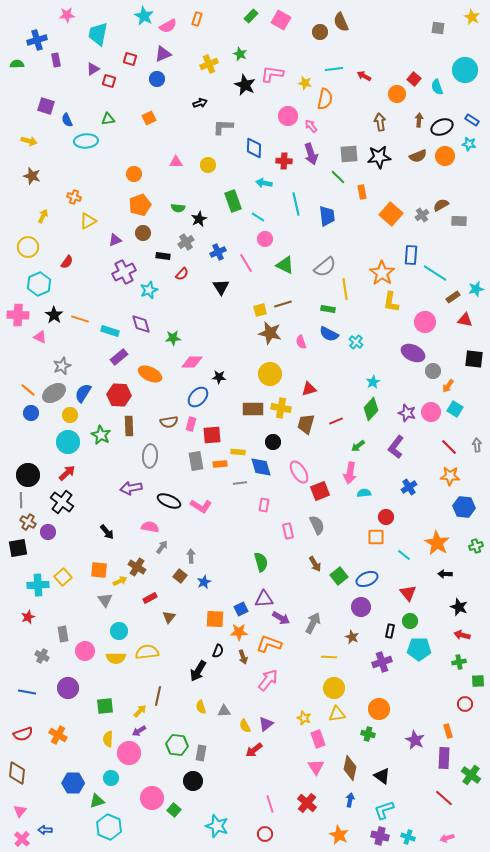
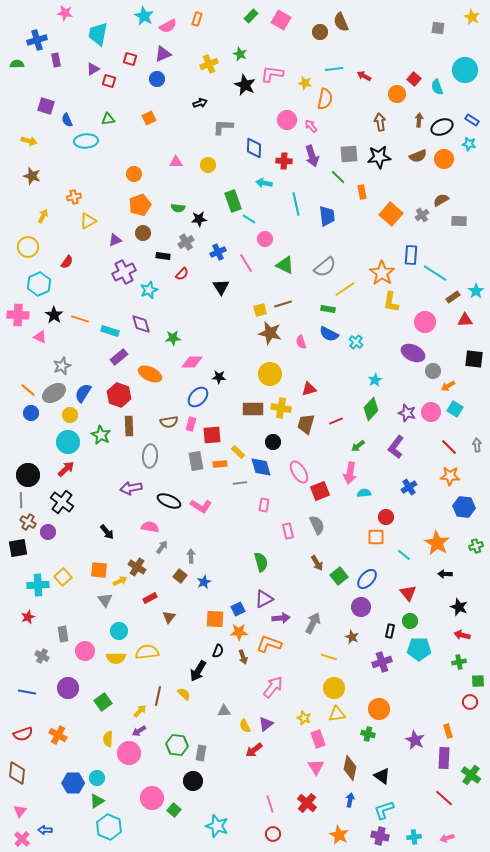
pink star at (67, 15): moved 2 px left, 2 px up; rotated 14 degrees clockwise
pink circle at (288, 116): moved 1 px left, 4 px down
purple arrow at (311, 154): moved 1 px right, 2 px down
orange circle at (445, 156): moved 1 px left, 3 px down
orange cross at (74, 197): rotated 32 degrees counterclockwise
brown semicircle at (441, 205): moved 5 px up
cyan line at (258, 217): moved 9 px left, 2 px down
black star at (199, 219): rotated 21 degrees clockwise
yellow line at (345, 289): rotated 65 degrees clockwise
cyan star at (476, 289): moved 2 px down; rotated 21 degrees counterclockwise
red triangle at (465, 320): rotated 14 degrees counterclockwise
cyan star at (373, 382): moved 2 px right, 2 px up
orange arrow at (448, 386): rotated 24 degrees clockwise
red hexagon at (119, 395): rotated 15 degrees clockwise
yellow rectangle at (238, 452): rotated 40 degrees clockwise
red arrow at (67, 473): moved 1 px left, 4 px up
brown arrow at (315, 564): moved 2 px right, 1 px up
blue ellipse at (367, 579): rotated 25 degrees counterclockwise
purple triangle at (264, 599): rotated 24 degrees counterclockwise
blue square at (241, 609): moved 3 px left
purple arrow at (281, 618): rotated 36 degrees counterclockwise
yellow line at (329, 657): rotated 14 degrees clockwise
pink arrow at (268, 680): moved 5 px right, 7 px down
red circle at (465, 704): moved 5 px right, 2 px up
green square at (105, 706): moved 2 px left, 4 px up; rotated 30 degrees counterclockwise
yellow semicircle at (201, 707): moved 17 px left, 13 px up; rotated 152 degrees clockwise
cyan circle at (111, 778): moved 14 px left
green triangle at (97, 801): rotated 14 degrees counterclockwise
red circle at (265, 834): moved 8 px right
cyan cross at (408, 837): moved 6 px right; rotated 24 degrees counterclockwise
